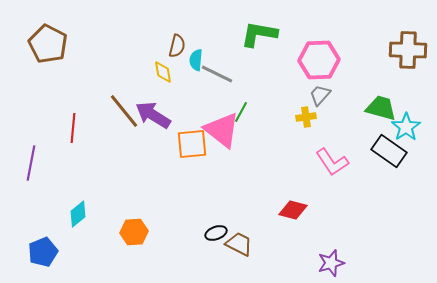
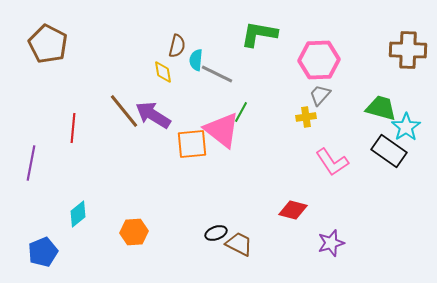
purple star: moved 20 px up
